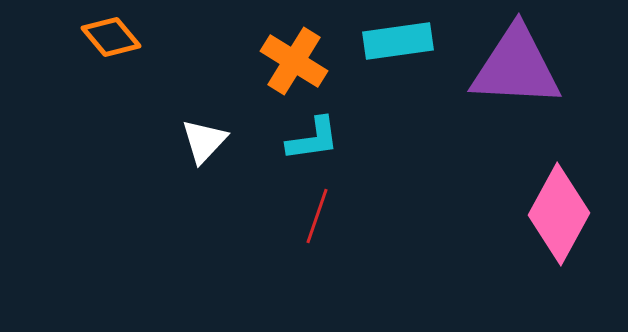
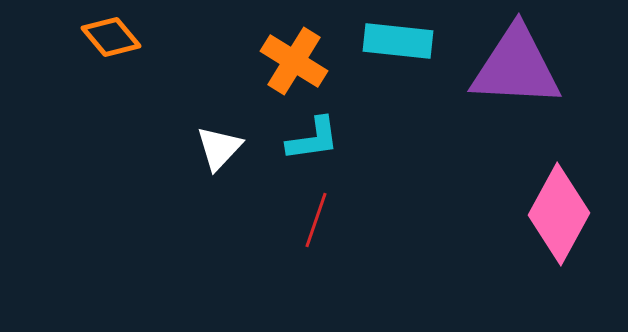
cyan rectangle: rotated 14 degrees clockwise
white triangle: moved 15 px right, 7 px down
red line: moved 1 px left, 4 px down
